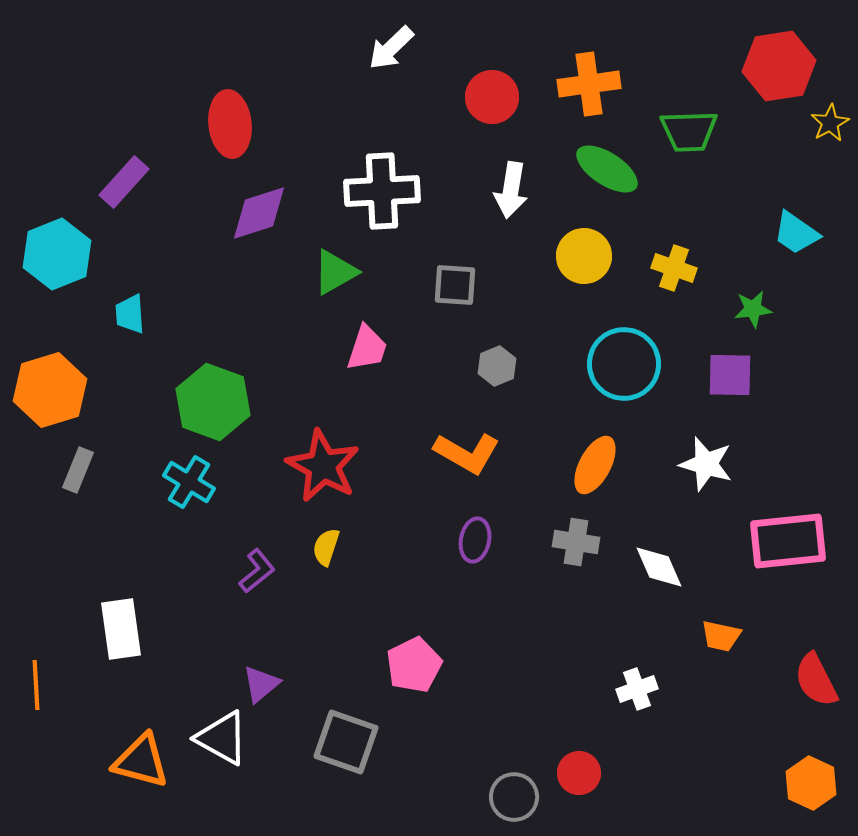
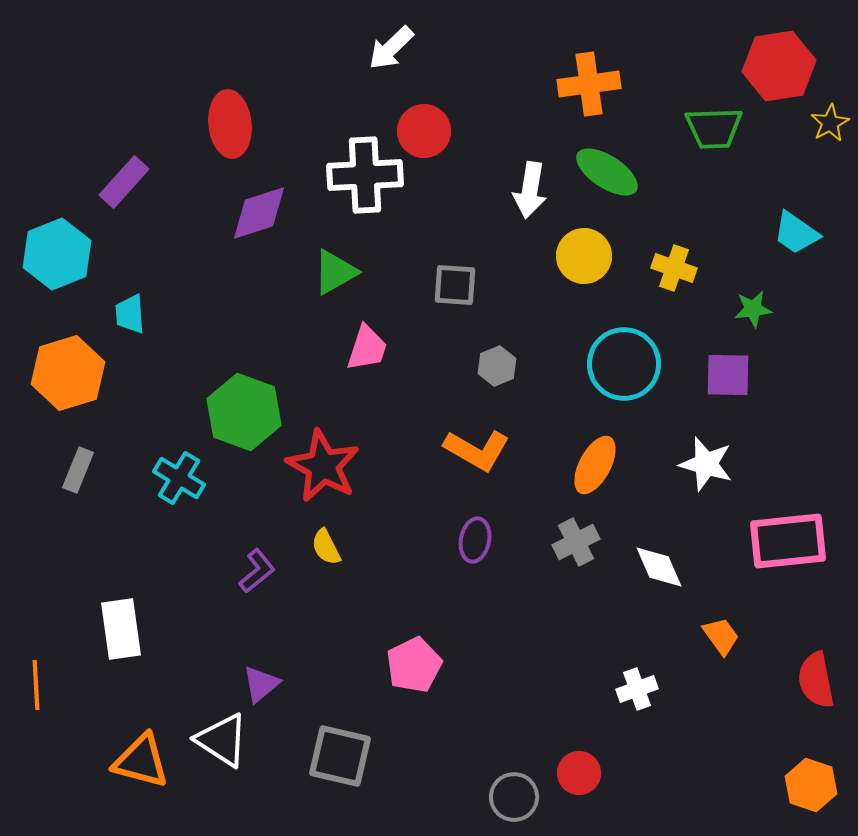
red circle at (492, 97): moved 68 px left, 34 px down
green trapezoid at (689, 131): moved 25 px right, 3 px up
green ellipse at (607, 169): moved 3 px down
white arrow at (511, 190): moved 19 px right
white cross at (382, 191): moved 17 px left, 16 px up
purple square at (730, 375): moved 2 px left
orange hexagon at (50, 390): moved 18 px right, 17 px up
green hexagon at (213, 402): moved 31 px right, 10 px down
orange L-shape at (467, 453): moved 10 px right, 3 px up
cyan cross at (189, 482): moved 10 px left, 4 px up
gray cross at (576, 542): rotated 36 degrees counterclockwise
yellow semicircle at (326, 547): rotated 45 degrees counterclockwise
orange trapezoid at (721, 636): rotated 138 degrees counterclockwise
red semicircle at (816, 680): rotated 16 degrees clockwise
white triangle at (222, 738): moved 2 px down; rotated 4 degrees clockwise
gray square at (346, 742): moved 6 px left, 14 px down; rotated 6 degrees counterclockwise
orange hexagon at (811, 783): moved 2 px down; rotated 6 degrees counterclockwise
